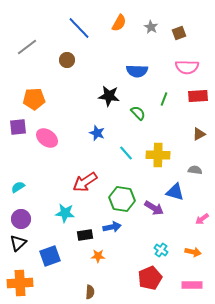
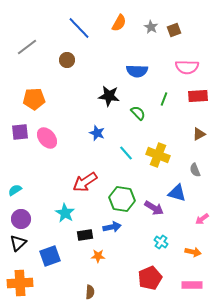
brown square: moved 5 px left, 3 px up
purple square: moved 2 px right, 5 px down
pink ellipse: rotated 15 degrees clockwise
yellow cross: rotated 20 degrees clockwise
gray semicircle: rotated 120 degrees counterclockwise
cyan semicircle: moved 3 px left, 3 px down
blue triangle: moved 2 px right, 1 px down
cyan star: rotated 24 degrees clockwise
cyan cross: moved 8 px up
